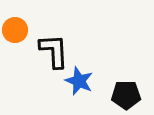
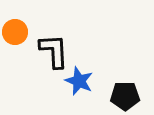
orange circle: moved 2 px down
black pentagon: moved 1 px left, 1 px down
